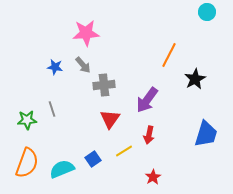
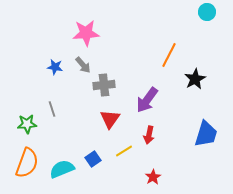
green star: moved 4 px down
